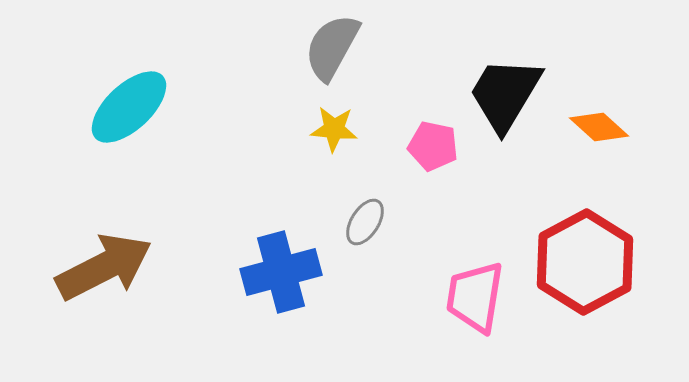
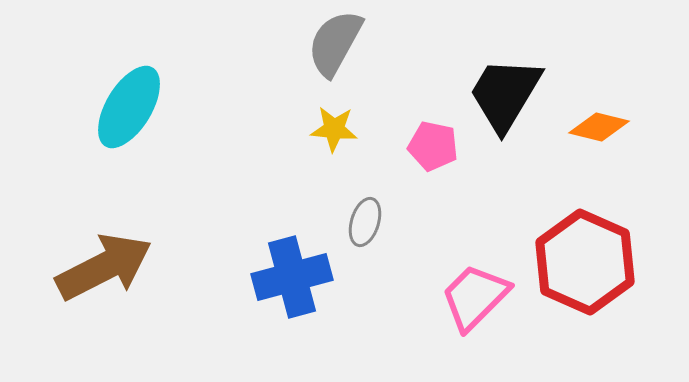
gray semicircle: moved 3 px right, 4 px up
cyan ellipse: rotated 16 degrees counterclockwise
orange diamond: rotated 28 degrees counterclockwise
gray ellipse: rotated 15 degrees counterclockwise
red hexagon: rotated 8 degrees counterclockwise
blue cross: moved 11 px right, 5 px down
pink trapezoid: rotated 36 degrees clockwise
